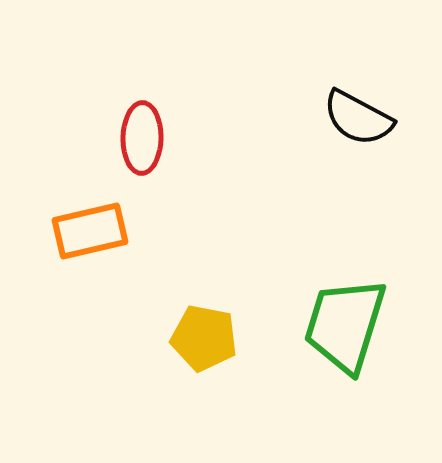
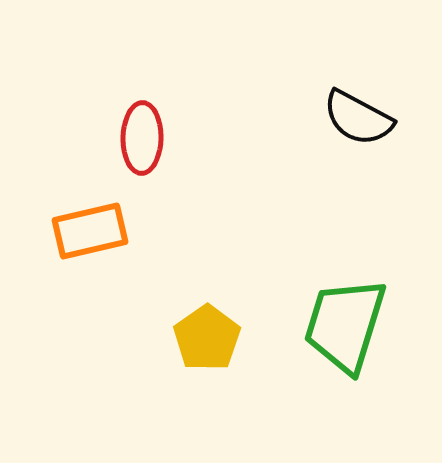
yellow pentagon: moved 3 px right; rotated 26 degrees clockwise
